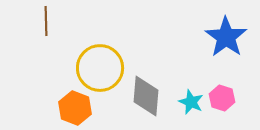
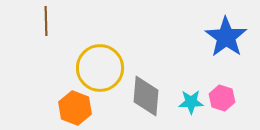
cyan star: rotated 25 degrees counterclockwise
